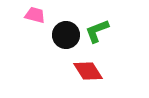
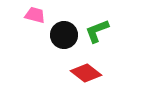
black circle: moved 2 px left
red diamond: moved 2 px left, 2 px down; rotated 20 degrees counterclockwise
